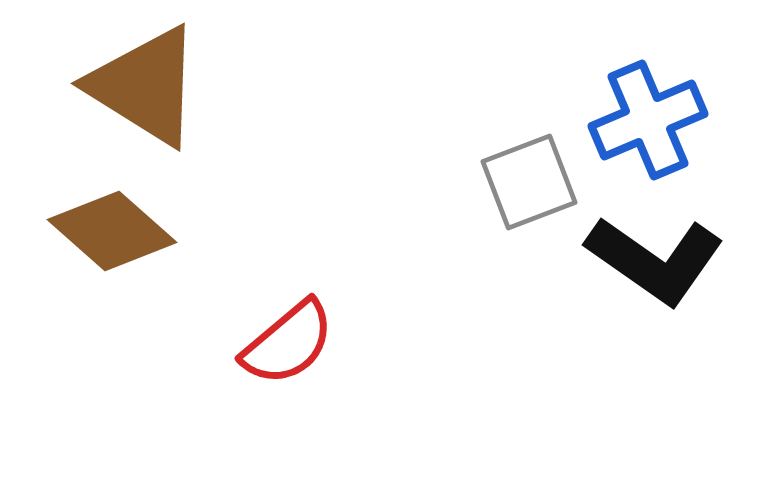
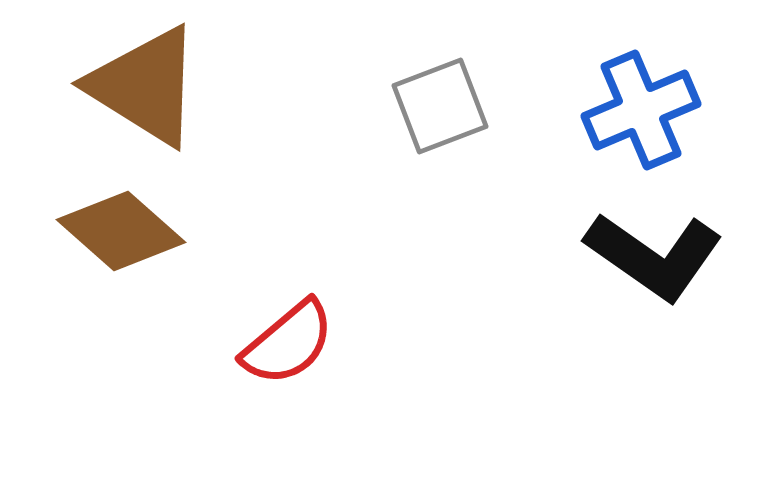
blue cross: moved 7 px left, 10 px up
gray square: moved 89 px left, 76 px up
brown diamond: moved 9 px right
black L-shape: moved 1 px left, 4 px up
